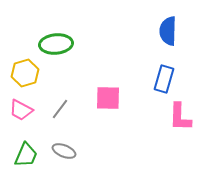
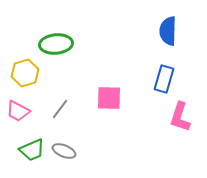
pink square: moved 1 px right
pink trapezoid: moved 3 px left, 1 px down
pink L-shape: rotated 16 degrees clockwise
green trapezoid: moved 6 px right, 5 px up; rotated 44 degrees clockwise
